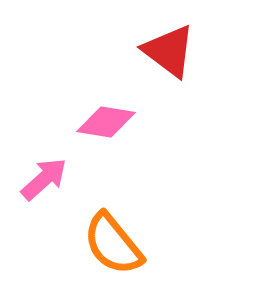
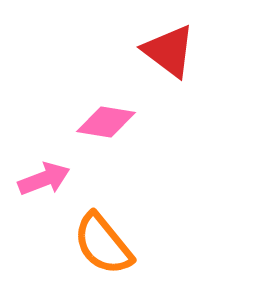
pink arrow: rotated 21 degrees clockwise
orange semicircle: moved 10 px left
